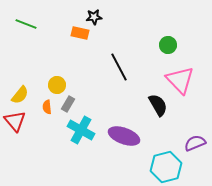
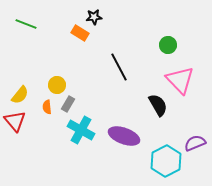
orange rectangle: rotated 18 degrees clockwise
cyan hexagon: moved 6 px up; rotated 12 degrees counterclockwise
